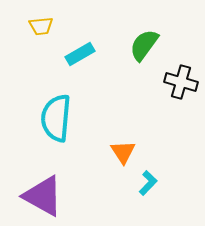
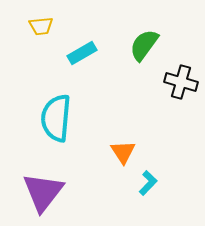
cyan rectangle: moved 2 px right, 1 px up
purple triangle: moved 4 px up; rotated 39 degrees clockwise
